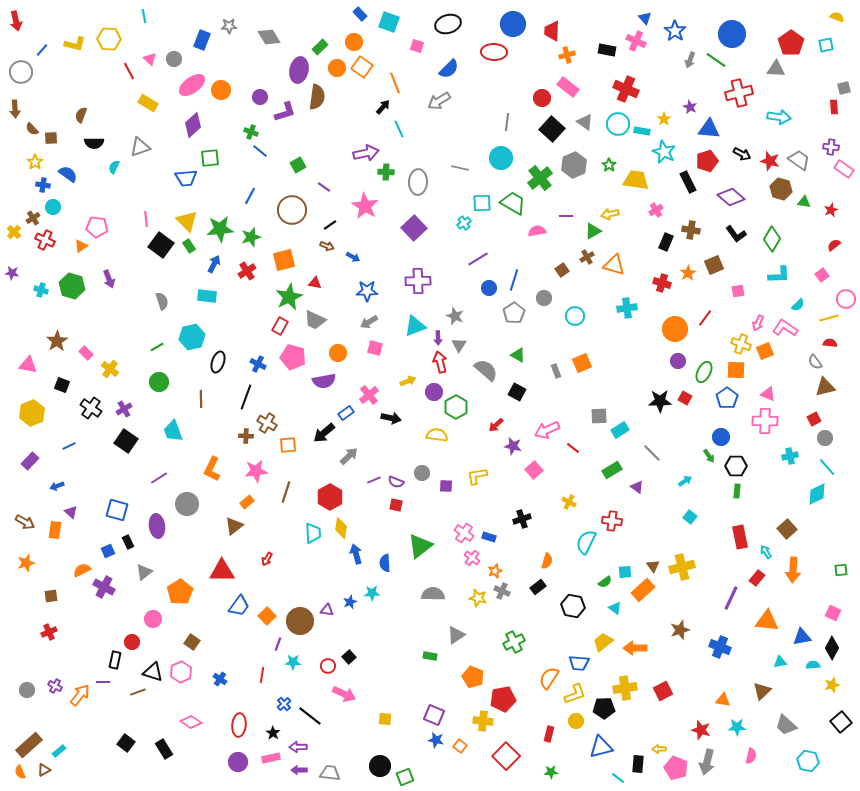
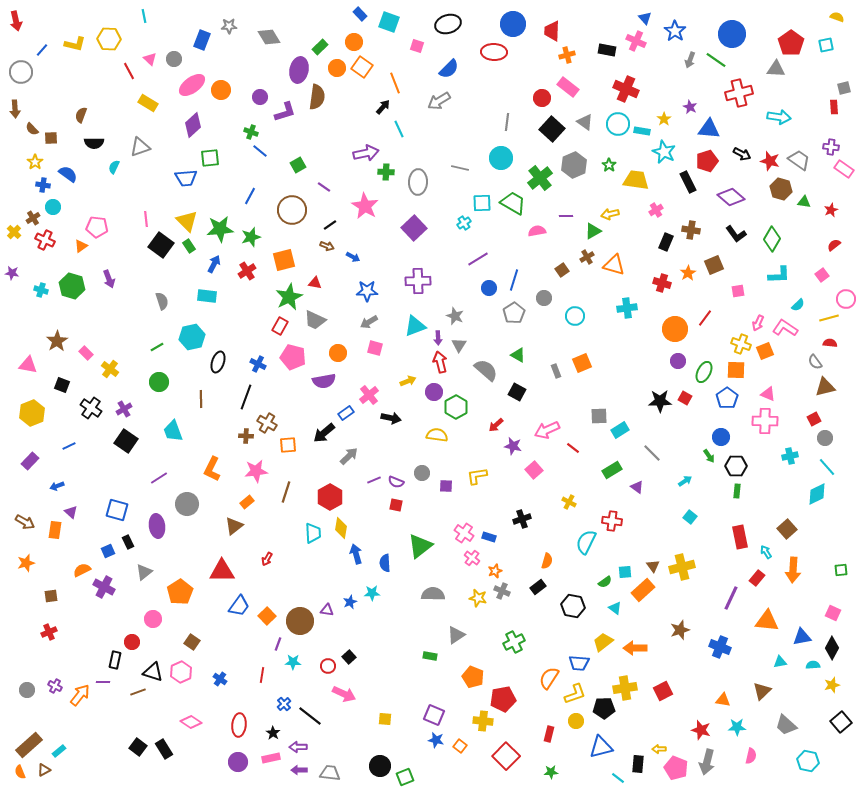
black square at (126, 743): moved 12 px right, 4 px down
